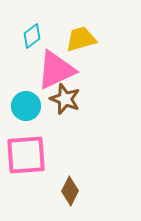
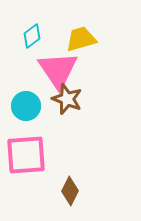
pink triangle: moved 2 px right; rotated 39 degrees counterclockwise
brown star: moved 2 px right
